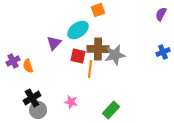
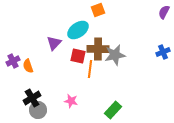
purple semicircle: moved 3 px right, 2 px up
pink star: moved 1 px up
green rectangle: moved 2 px right
